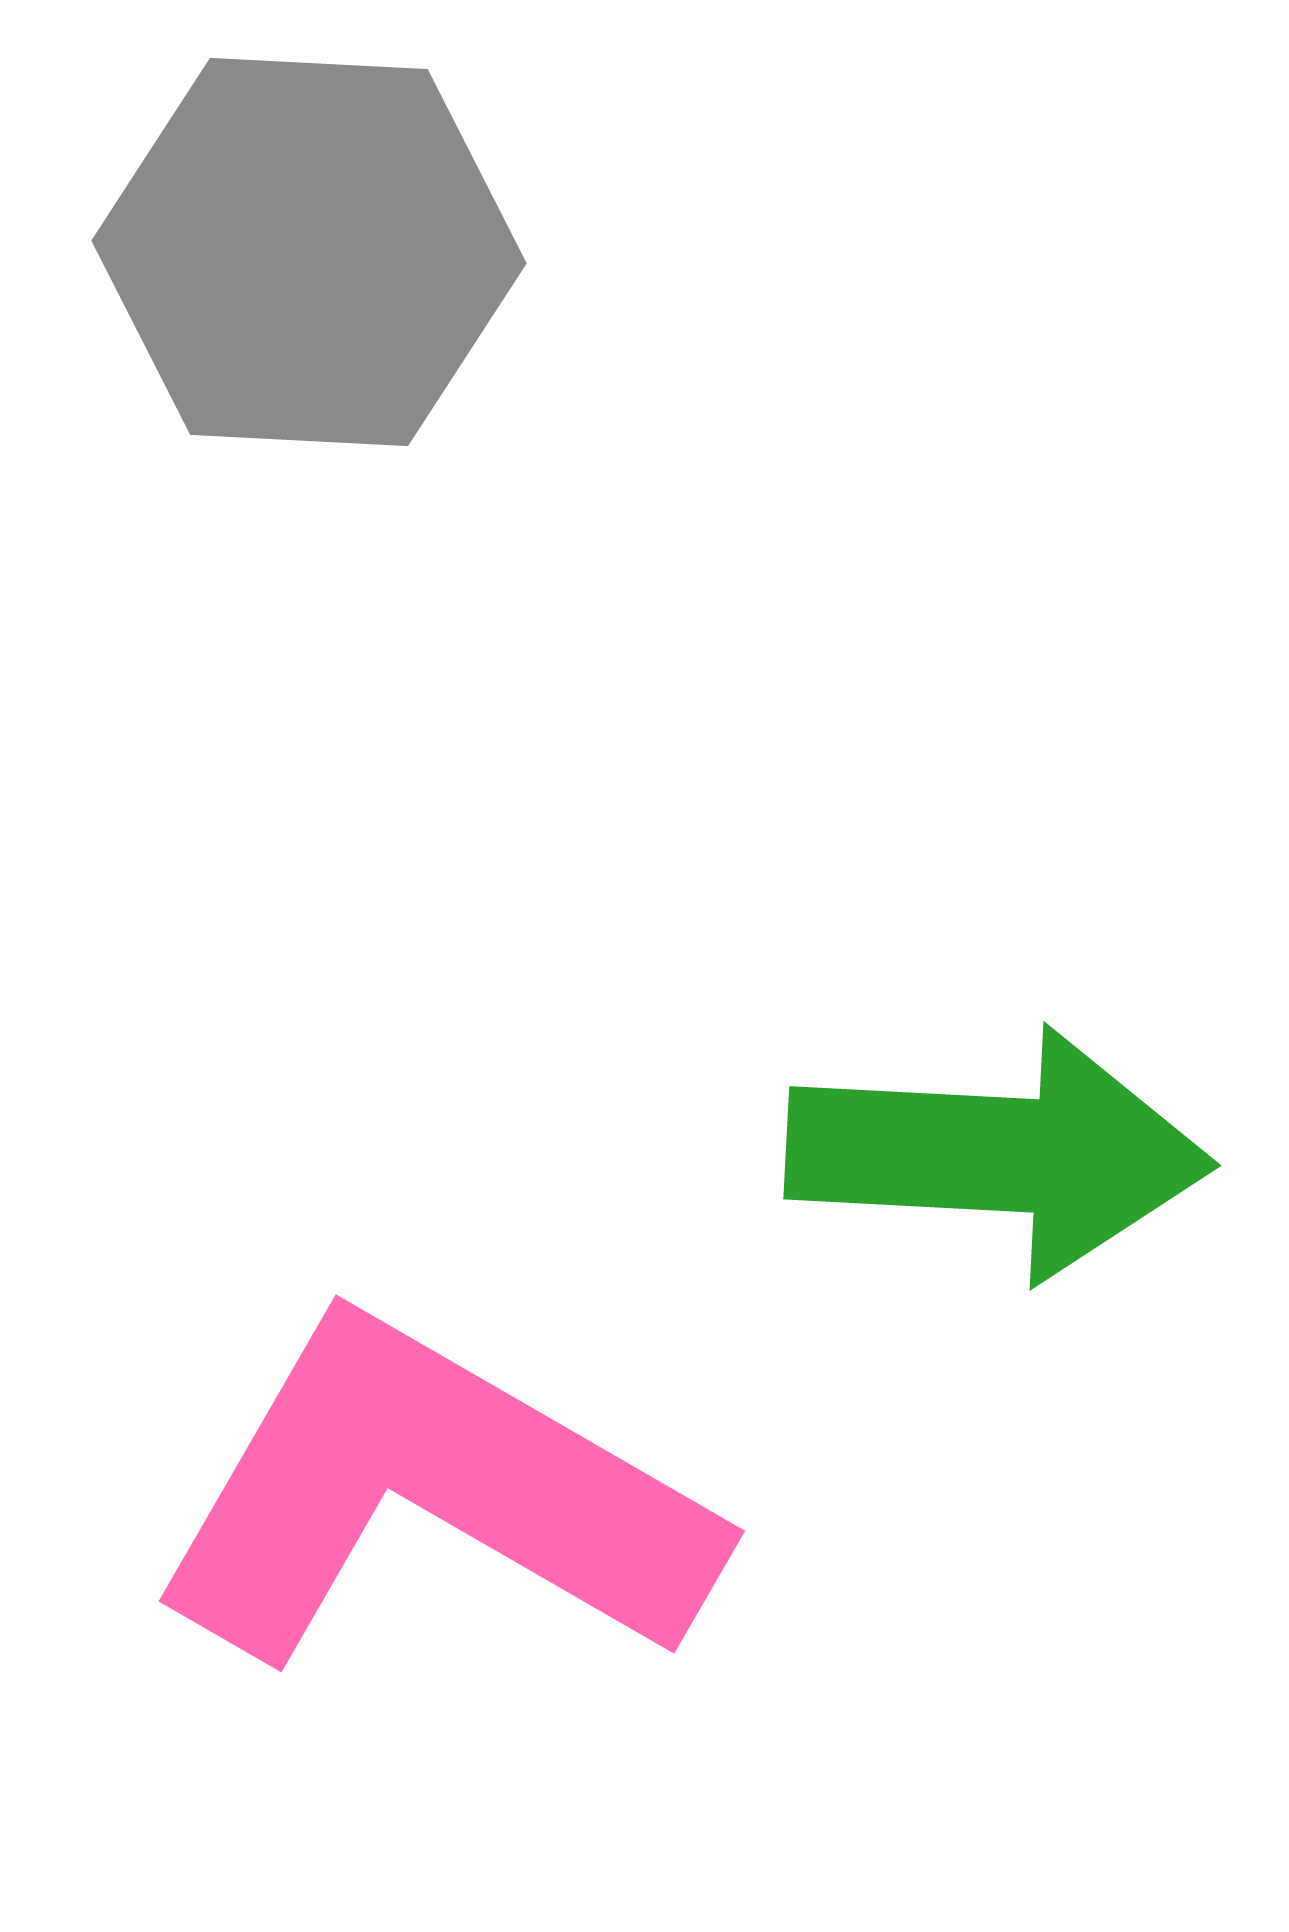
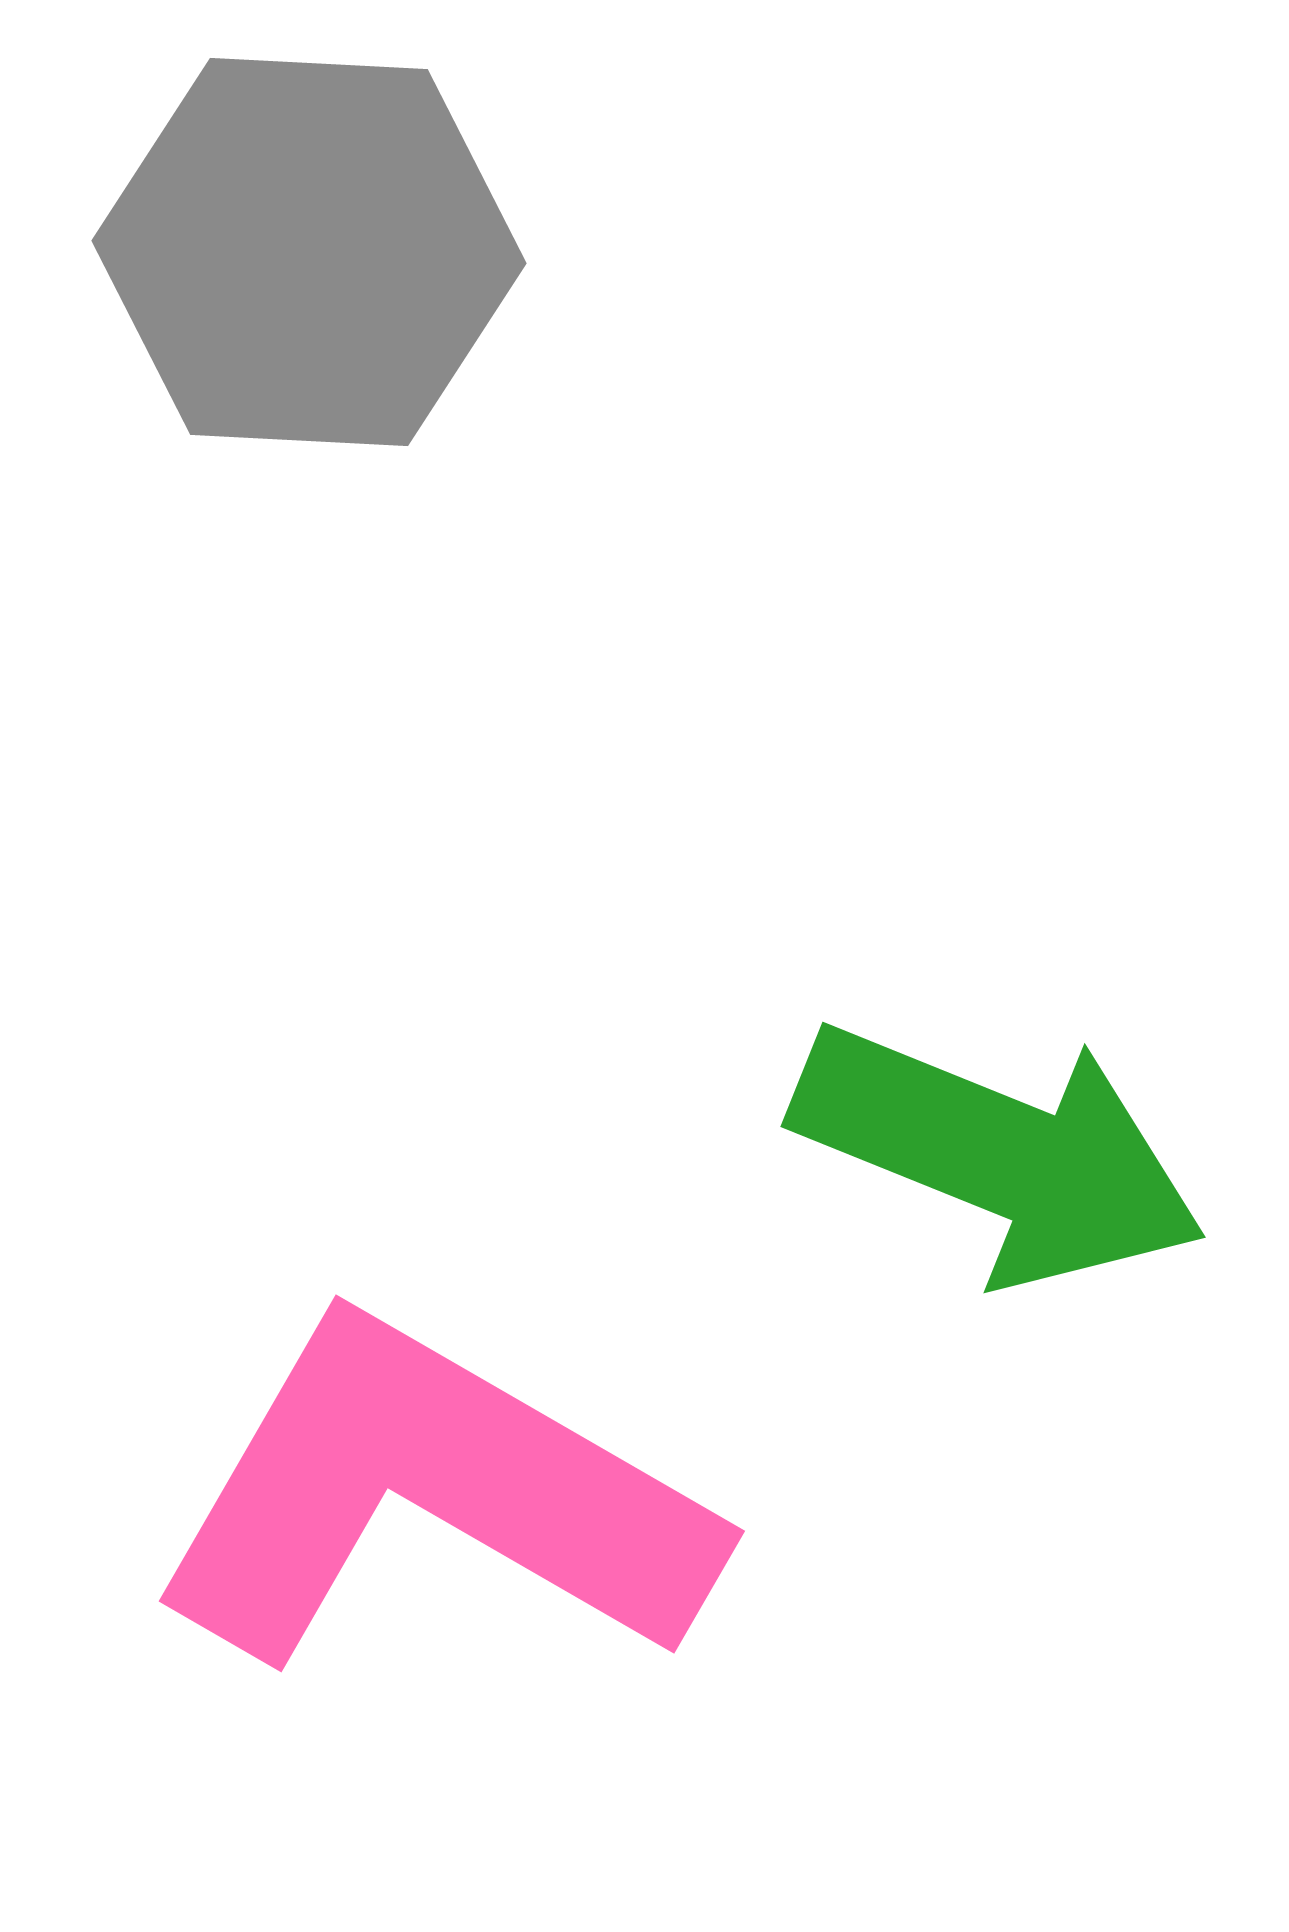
green arrow: rotated 19 degrees clockwise
